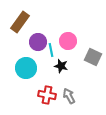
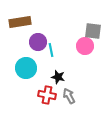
brown rectangle: rotated 45 degrees clockwise
pink circle: moved 17 px right, 5 px down
gray square: moved 26 px up; rotated 18 degrees counterclockwise
black star: moved 3 px left, 11 px down
